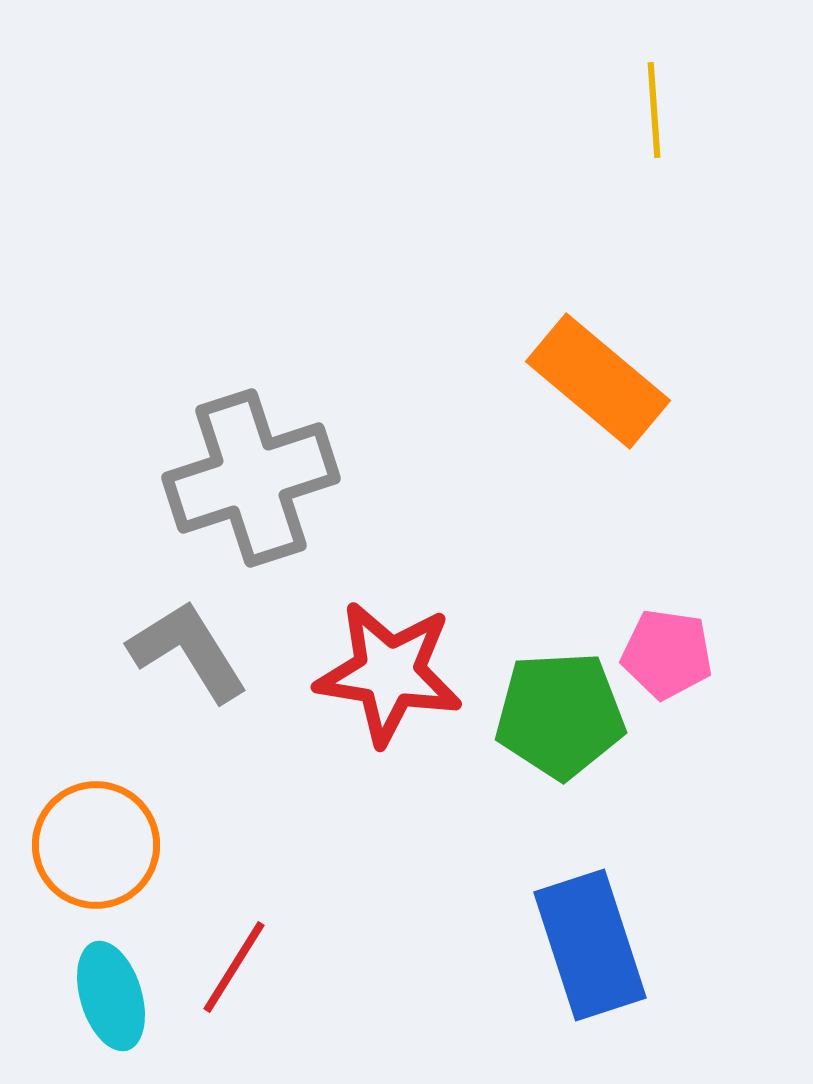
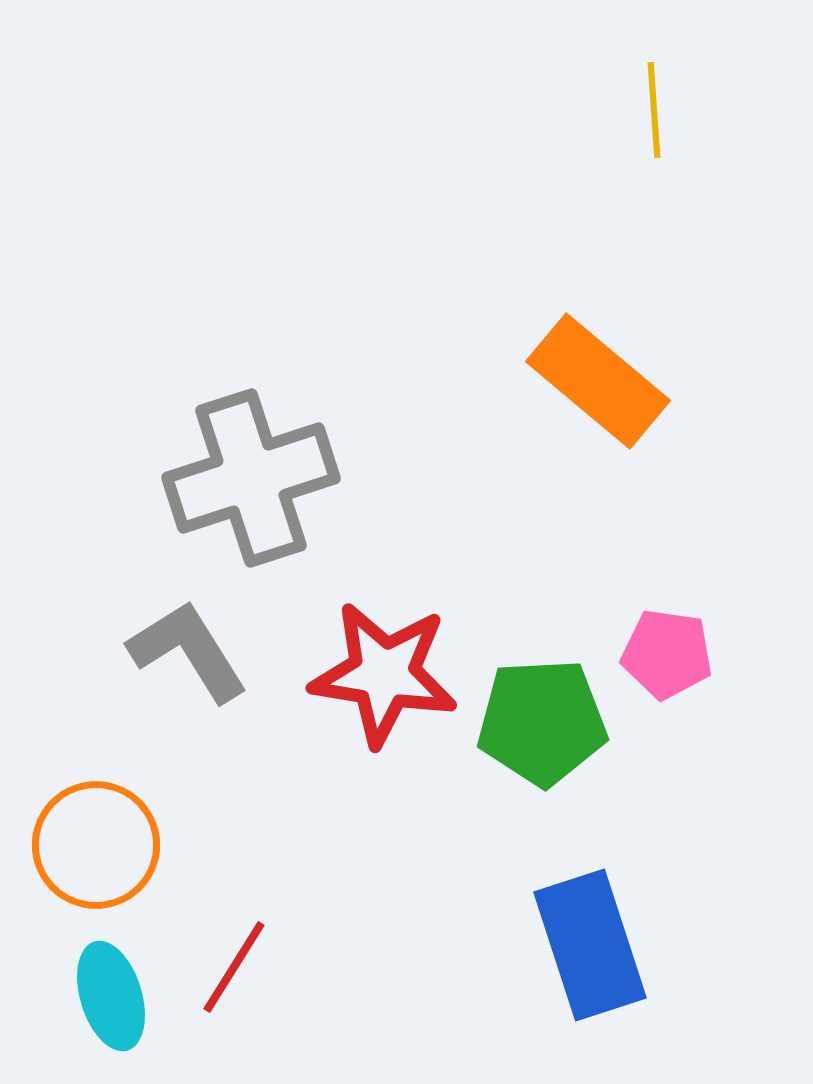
red star: moved 5 px left, 1 px down
green pentagon: moved 18 px left, 7 px down
